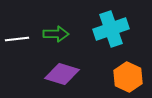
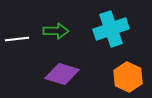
green arrow: moved 3 px up
